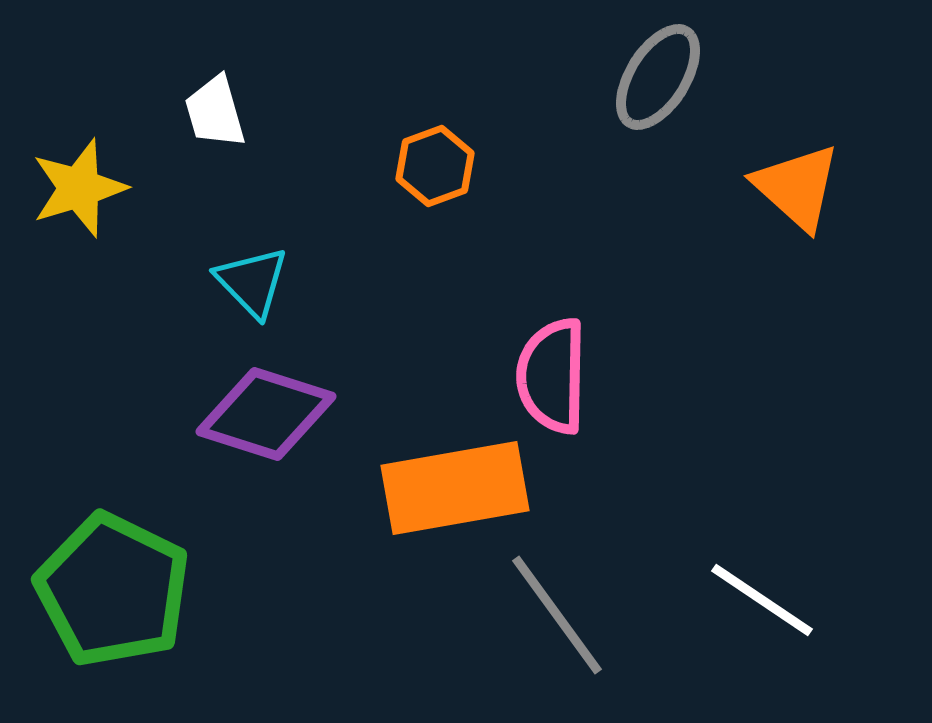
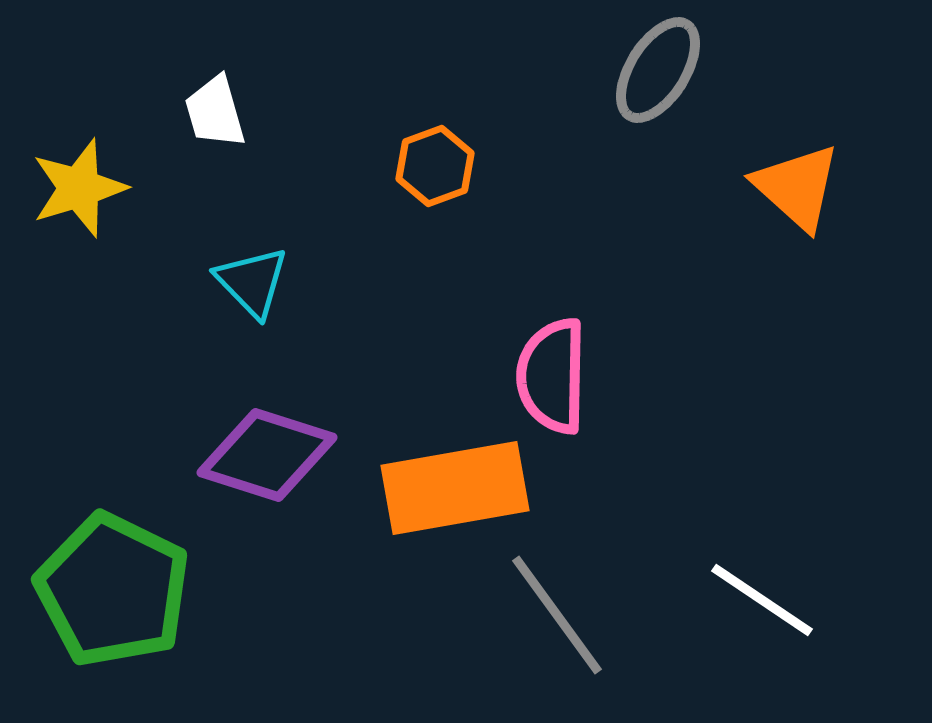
gray ellipse: moved 7 px up
purple diamond: moved 1 px right, 41 px down
